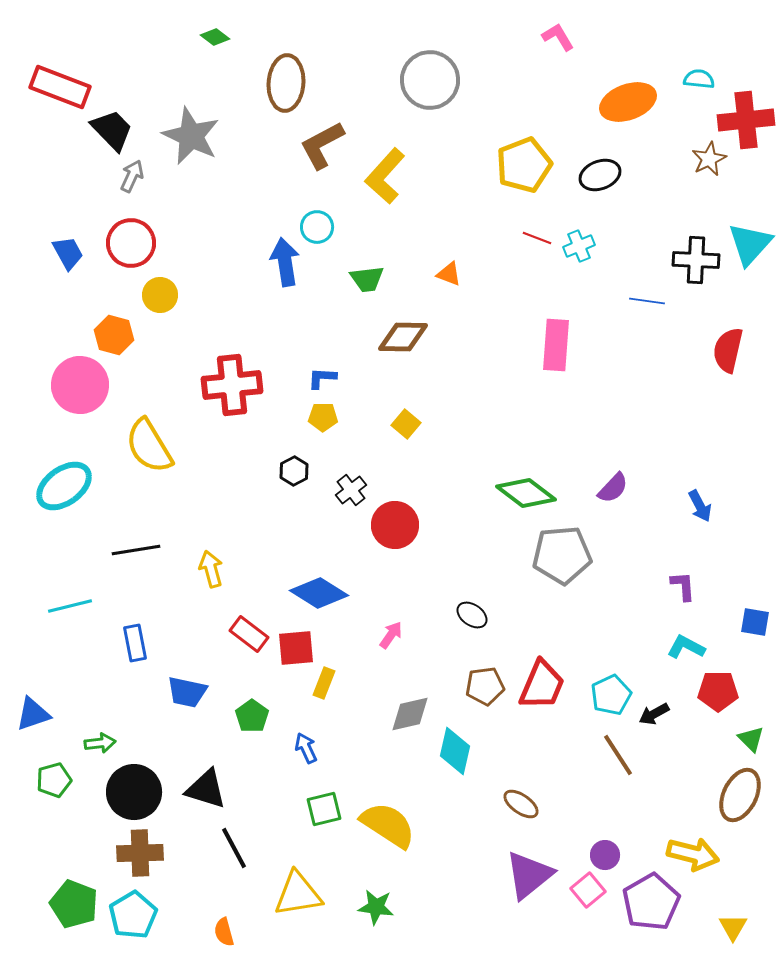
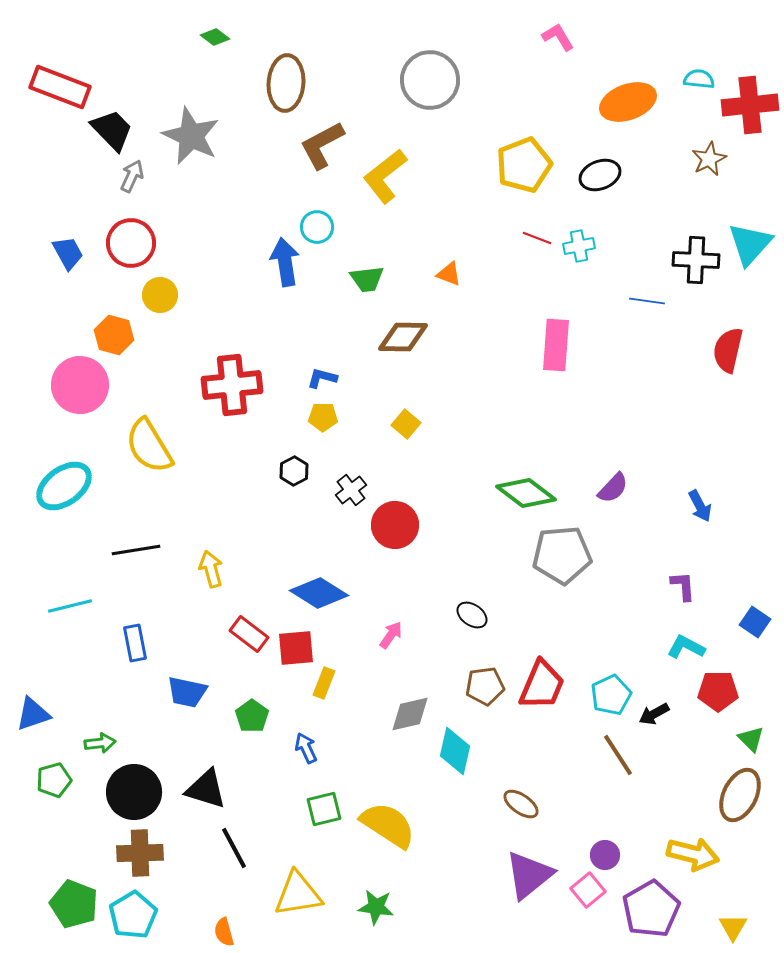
red cross at (746, 120): moved 4 px right, 15 px up
yellow L-shape at (385, 176): rotated 10 degrees clockwise
cyan cross at (579, 246): rotated 12 degrees clockwise
blue L-shape at (322, 378): rotated 12 degrees clockwise
blue square at (755, 622): rotated 24 degrees clockwise
purple pentagon at (651, 902): moved 7 px down
